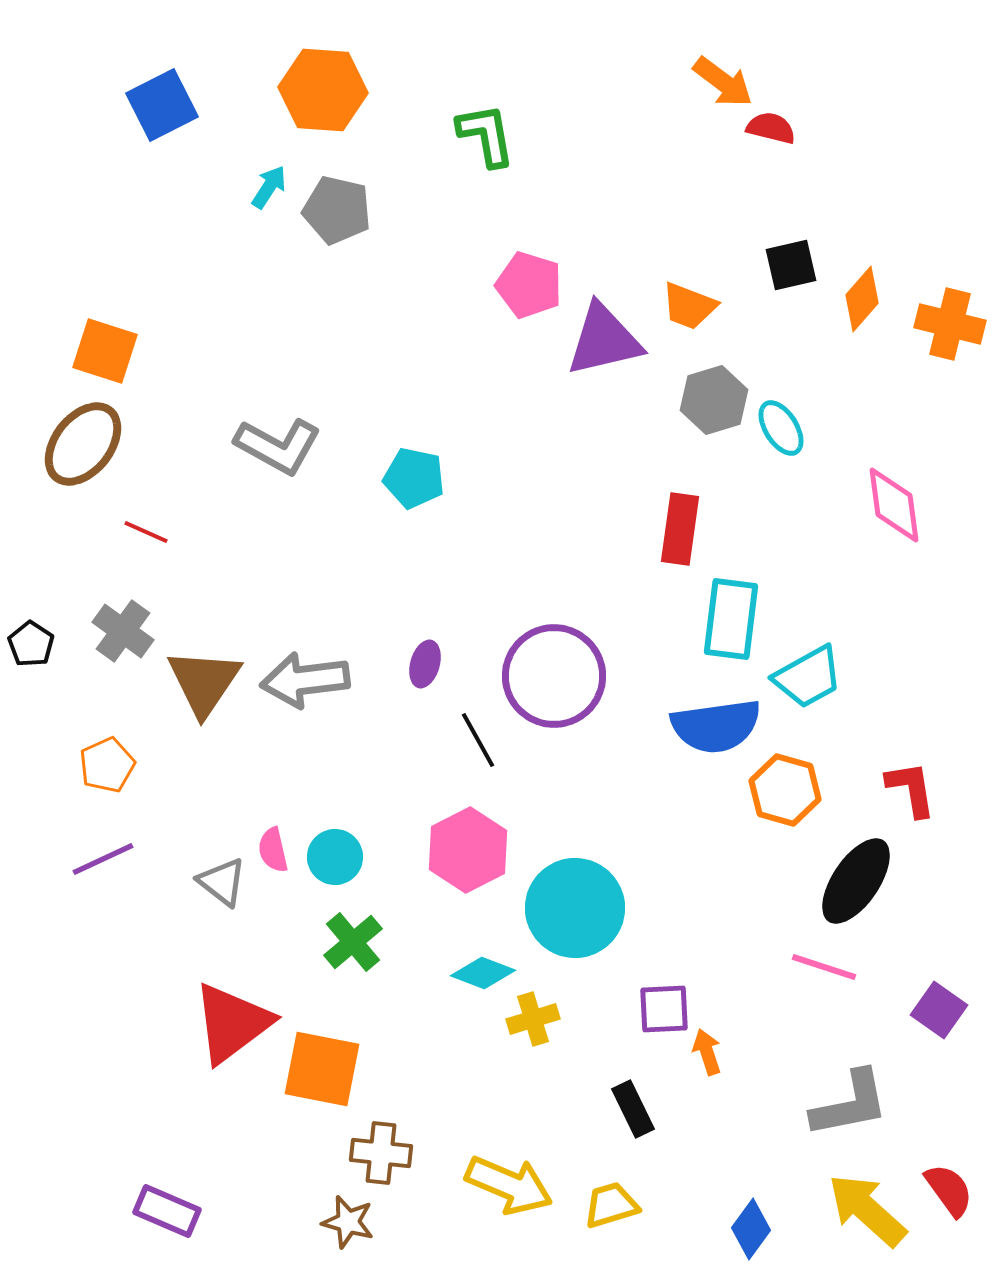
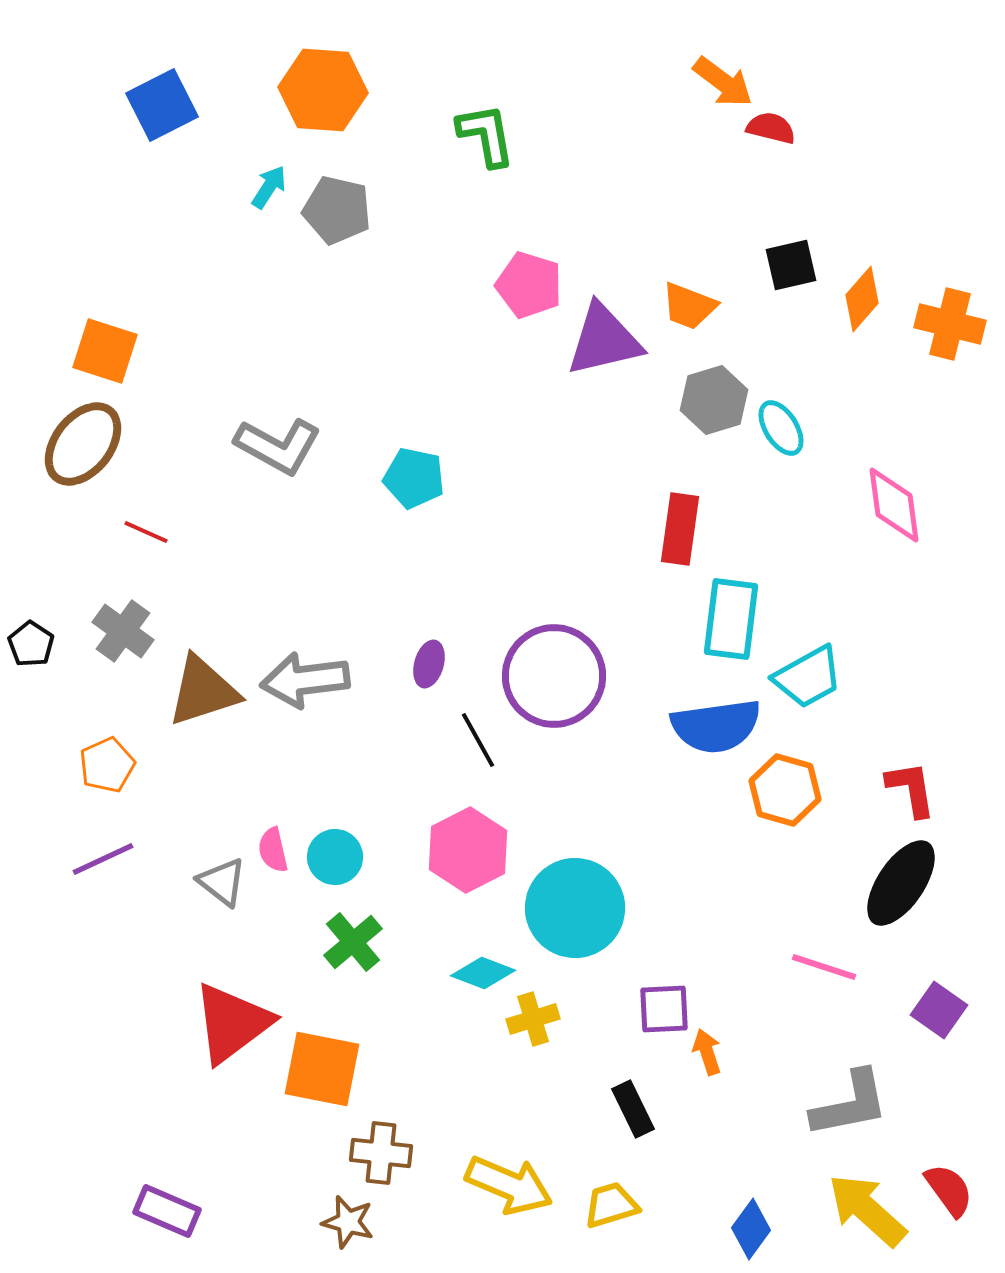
purple ellipse at (425, 664): moved 4 px right
brown triangle at (204, 682): moved 1 px left, 9 px down; rotated 38 degrees clockwise
black ellipse at (856, 881): moved 45 px right, 2 px down
